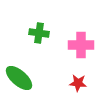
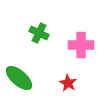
green cross: rotated 18 degrees clockwise
red star: moved 10 px left; rotated 24 degrees clockwise
